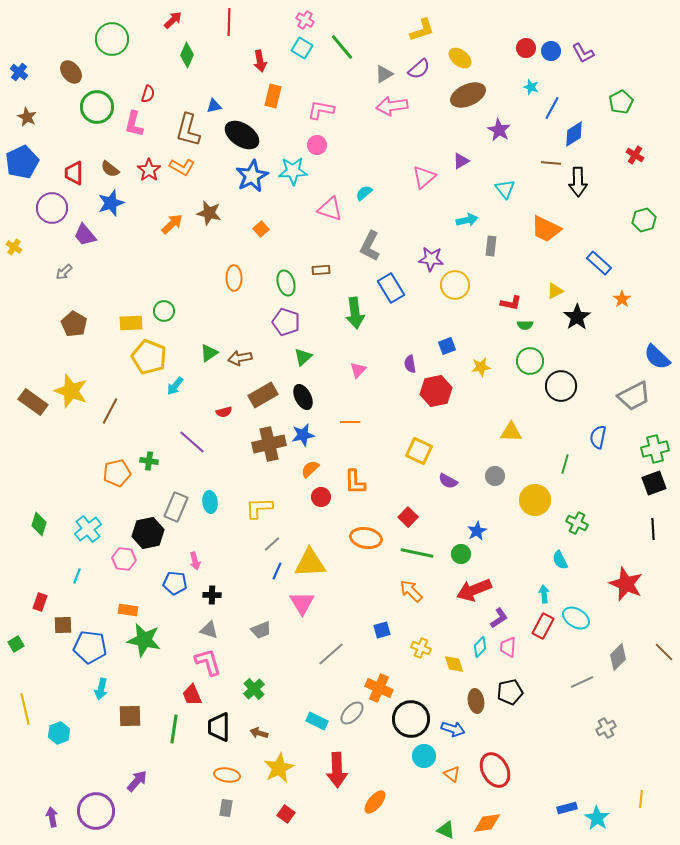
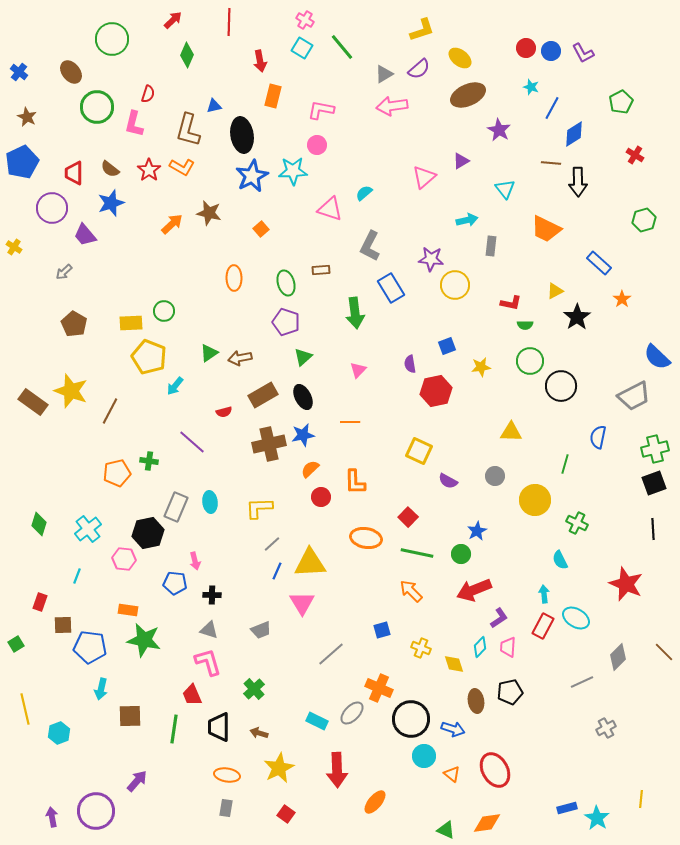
black ellipse at (242, 135): rotated 48 degrees clockwise
